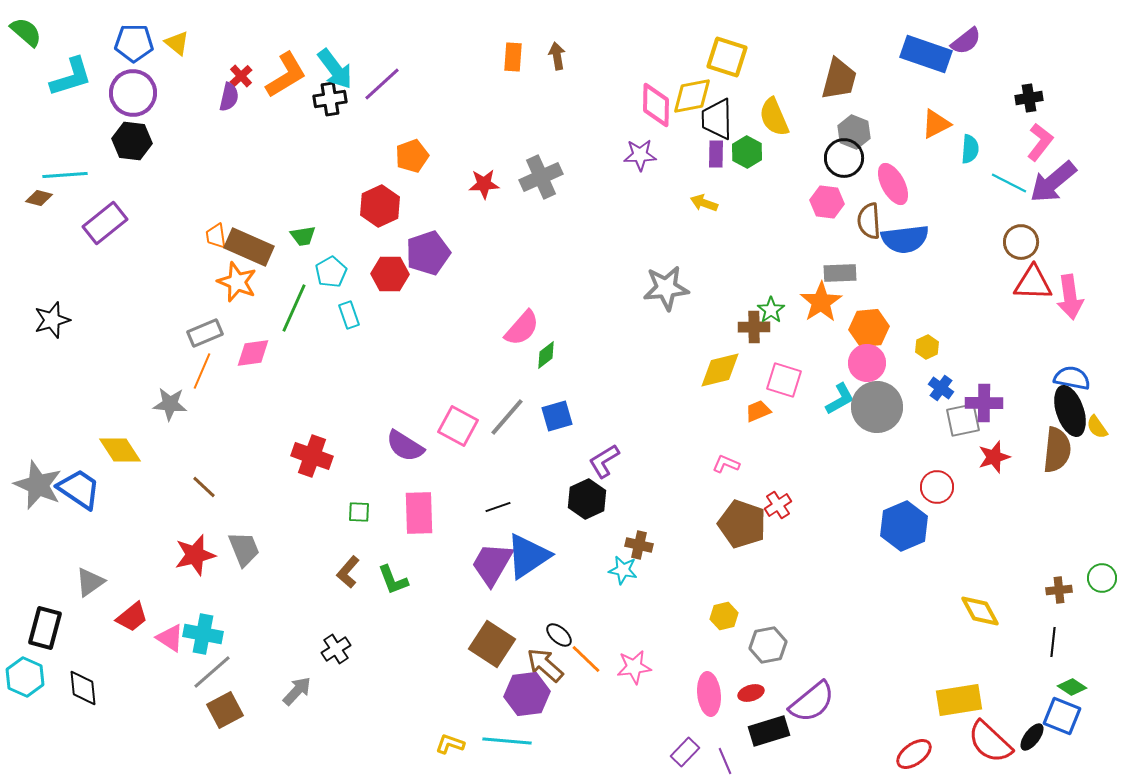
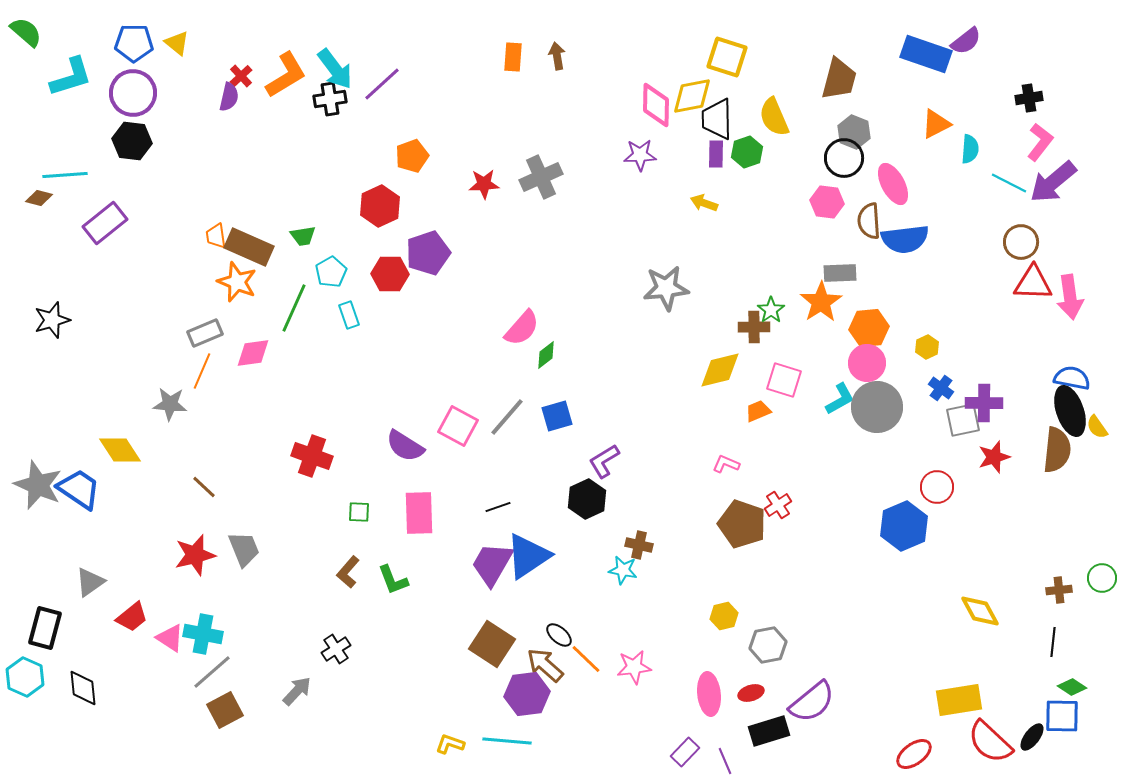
green hexagon at (747, 152): rotated 12 degrees clockwise
blue square at (1062, 716): rotated 21 degrees counterclockwise
